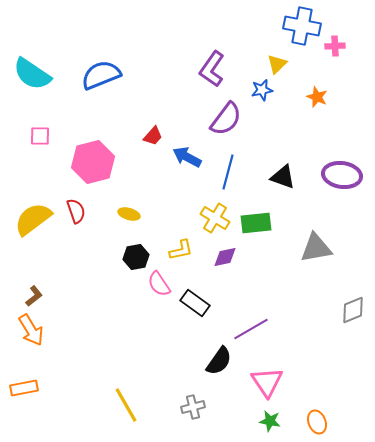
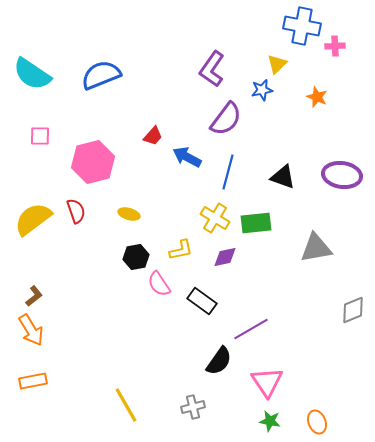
black rectangle: moved 7 px right, 2 px up
orange rectangle: moved 9 px right, 7 px up
